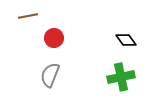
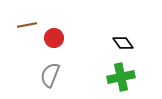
brown line: moved 1 px left, 9 px down
black diamond: moved 3 px left, 3 px down
